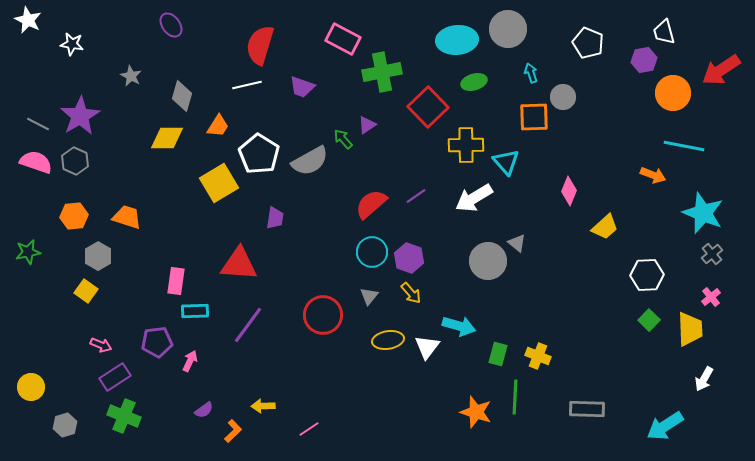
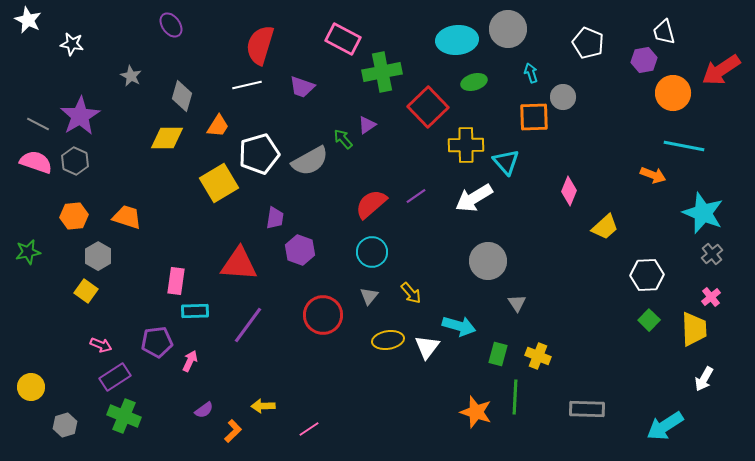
white pentagon at (259, 154): rotated 24 degrees clockwise
gray triangle at (517, 243): moved 60 px down; rotated 18 degrees clockwise
purple hexagon at (409, 258): moved 109 px left, 8 px up
yellow trapezoid at (690, 329): moved 4 px right
